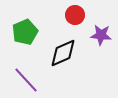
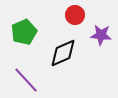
green pentagon: moved 1 px left
